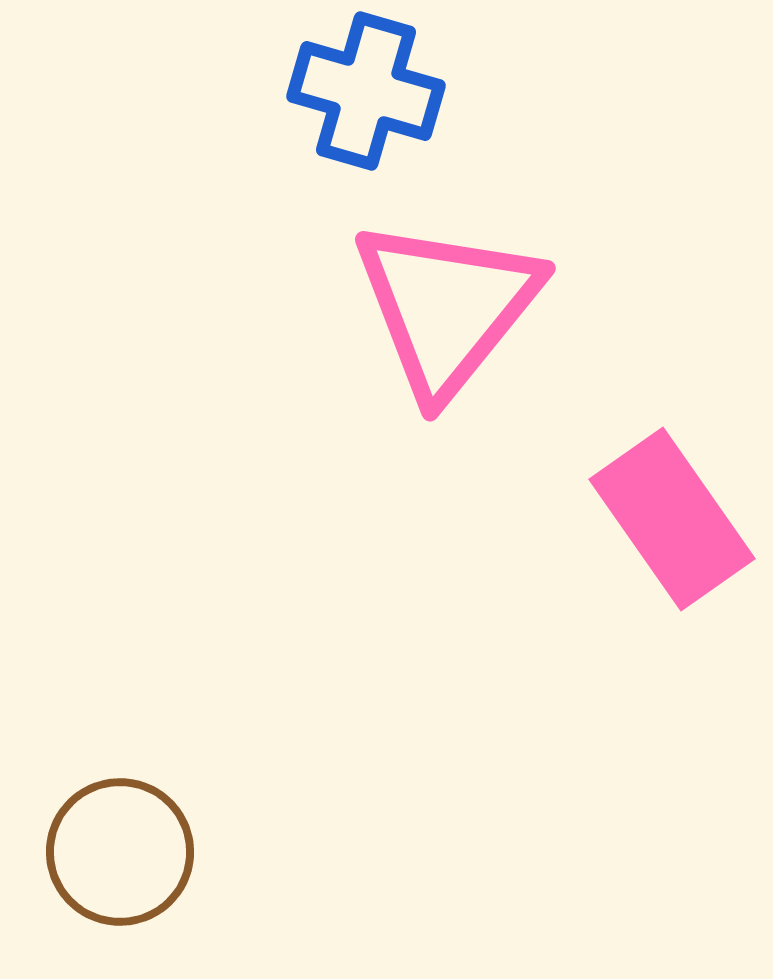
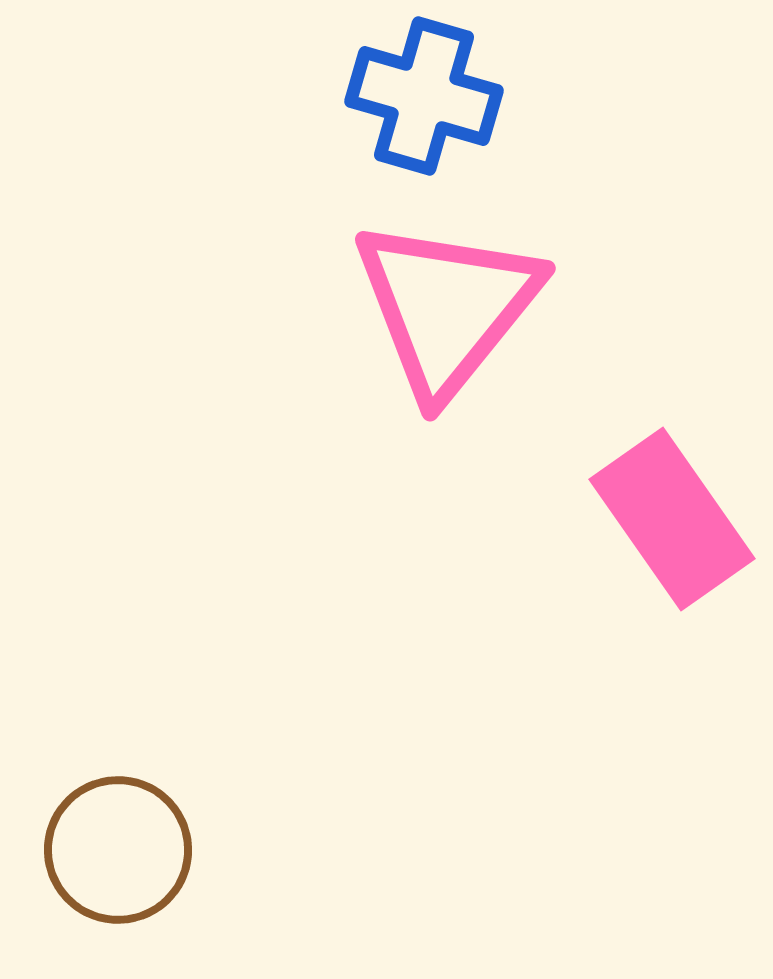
blue cross: moved 58 px right, 5 px down
brown circle: moved 2 px left, 2 px up
